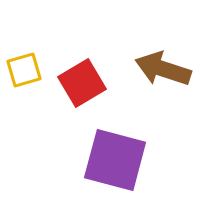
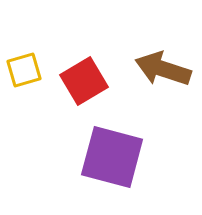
red square: moved 2 px right, 2 px up
purple square: moved 3 px left, 3 px up
